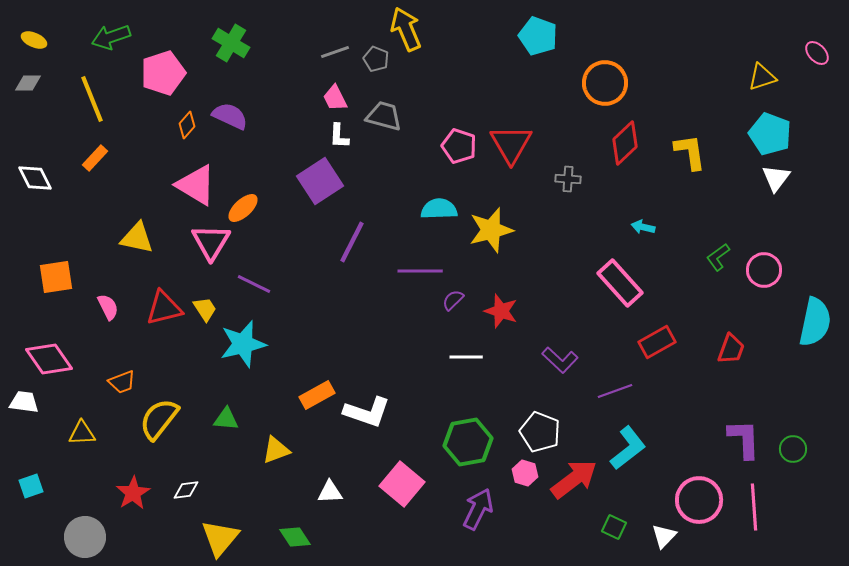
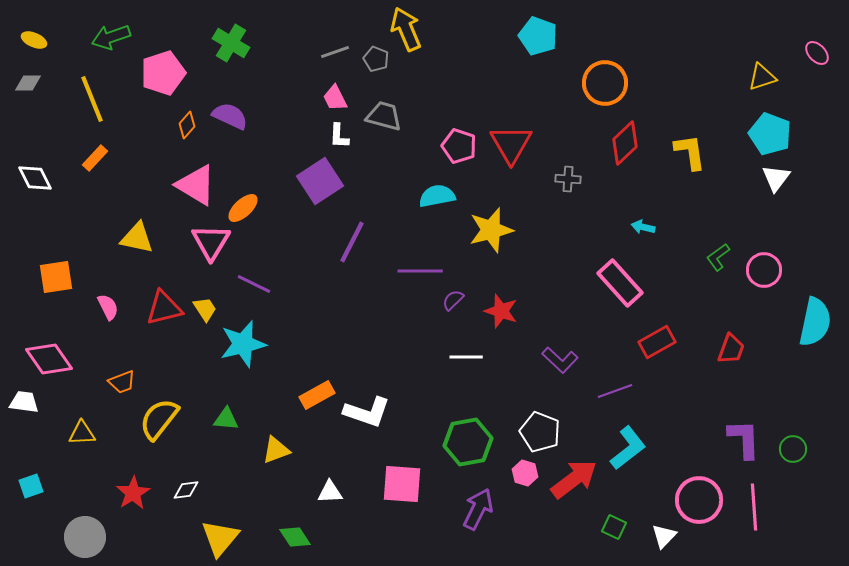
cyan semicircle at (439, 209): moved 2 px left, 13 px up; rotated 9 degrees counterclockwise
pink square at (402, 484): rotated 36 degrees counterclockwise
